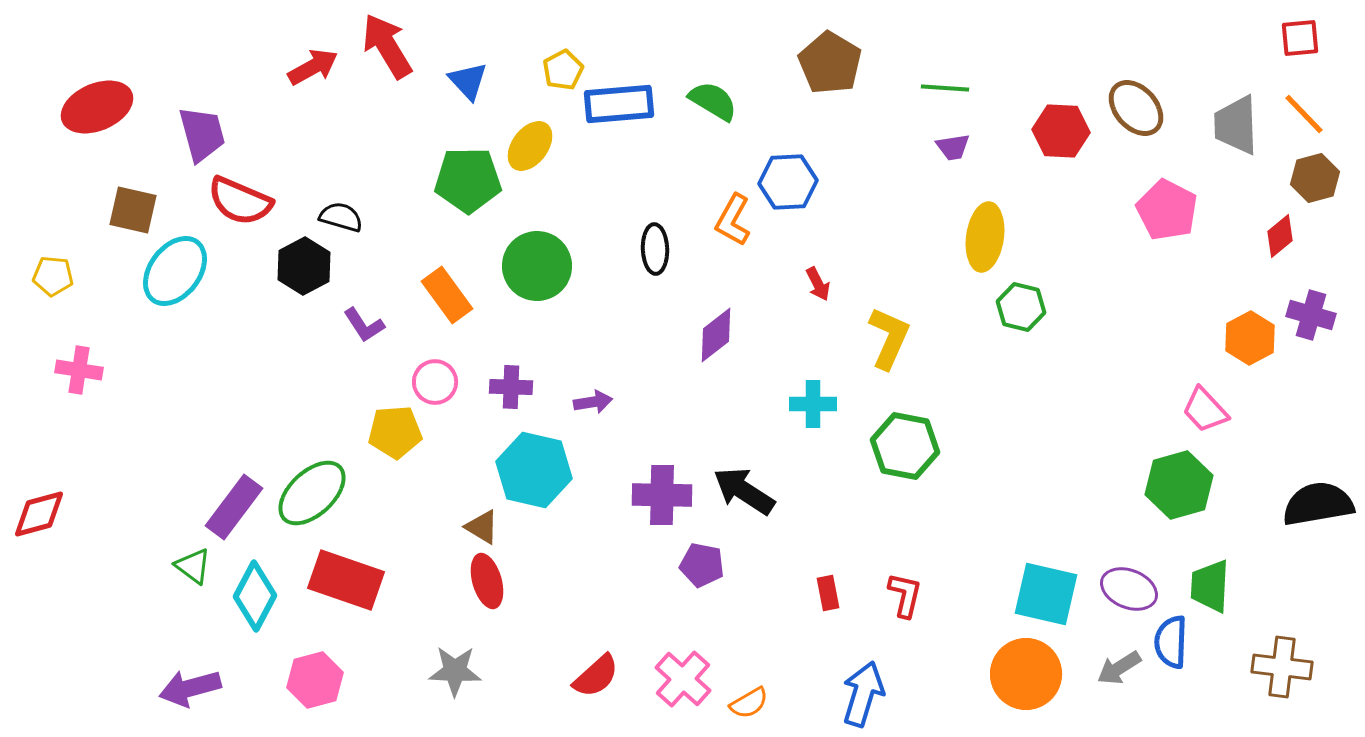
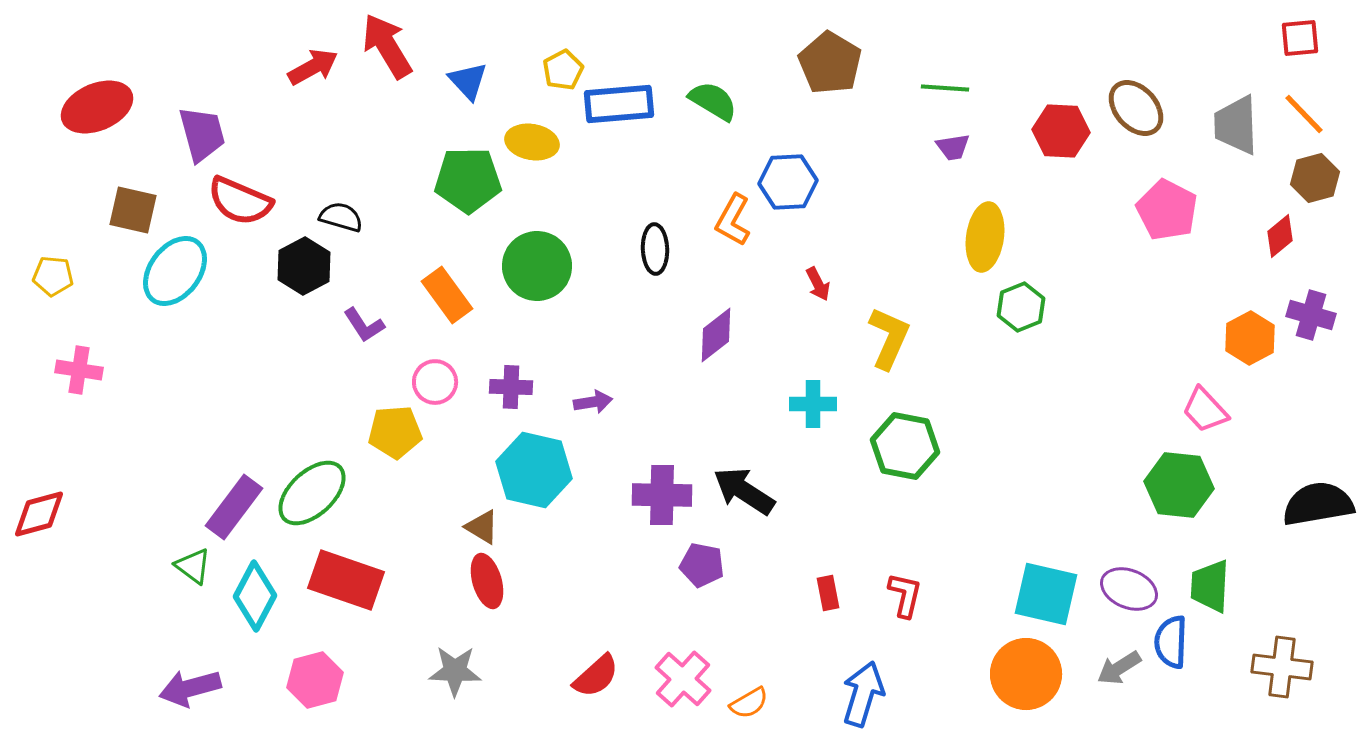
yellow ellipse at (530, 146): moved 2 px right, 4 px up; rotated 63 degrees clockwise
green hexagon at (1021, 307): rotated 24 degrees clockwise
green hexagon at (1179, 485): rotated 22 degrees clockwise
